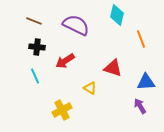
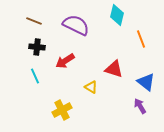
red triangle: moved 1 px right, 1 px down
blue triangle: rotated 42 degrees clockwise
yellow triangle: moved 1 px right, 1 px up
